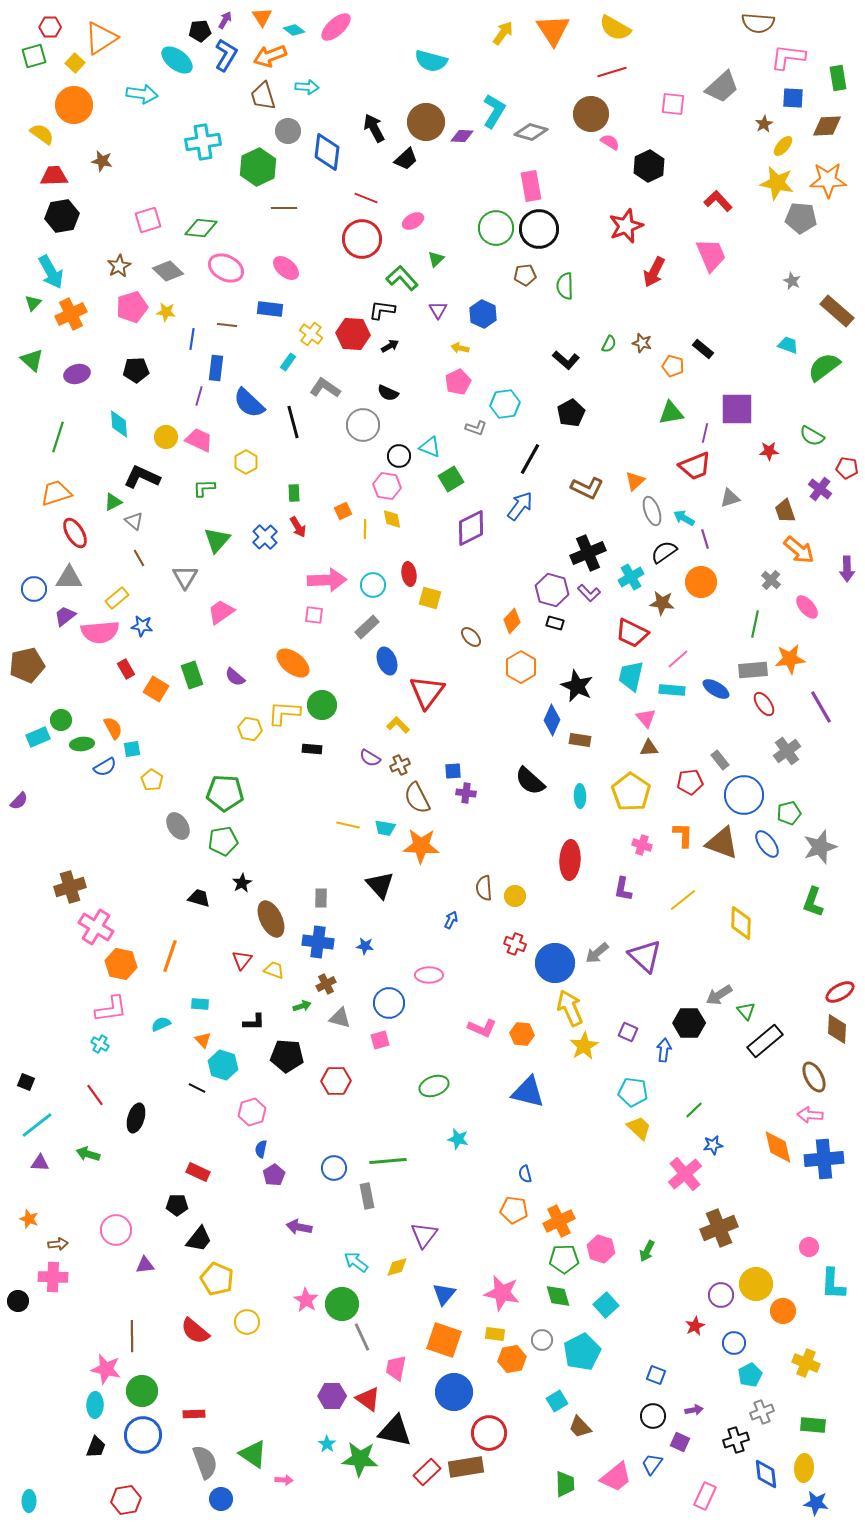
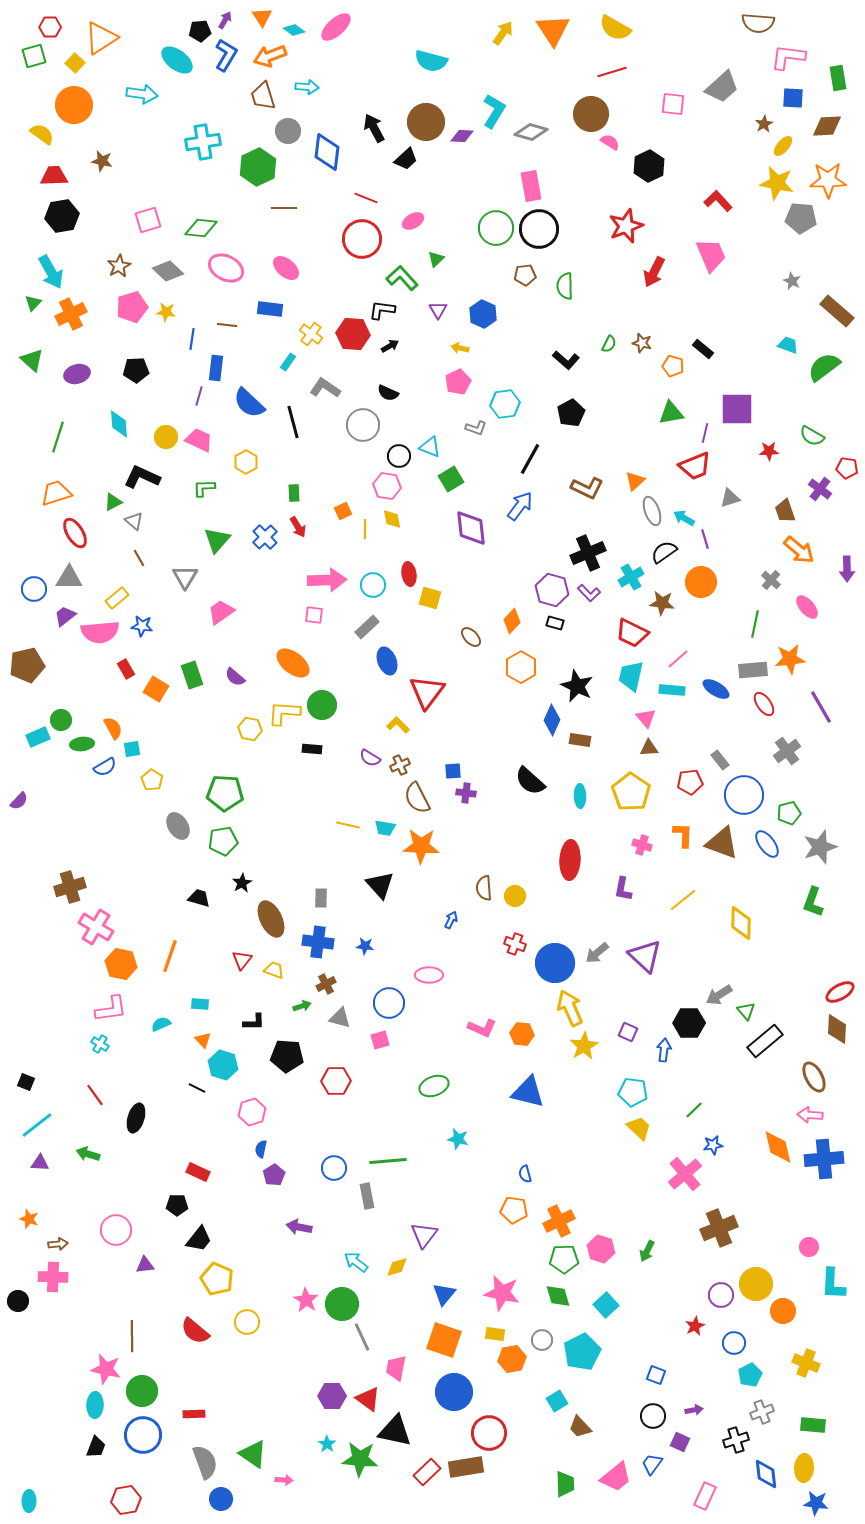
purple diamond at (471, 528): rotated 69 degrees counterclockwise
